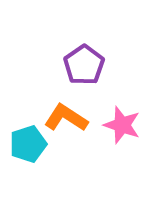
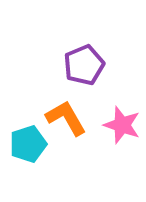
purple pentagon: rotated 12 degrees clockwise
orange L-shape: rotated 27 degrees clockwise
